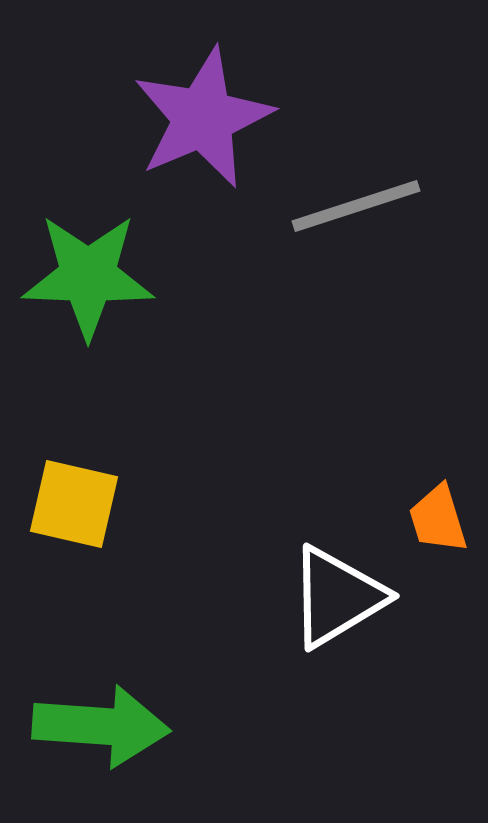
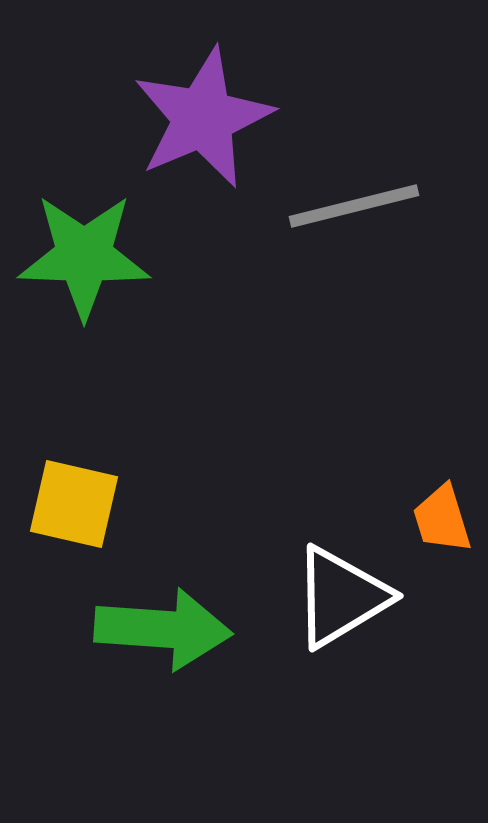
gray line: moved 2 px left; rotated 4 degrees clockwise
green star: moved 4 px left, 20 px up
orange trapezoid: moved 4 px right
white triangle: moved 4 px right
green arrow: moved 62 px right, 97 px up
